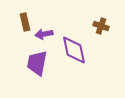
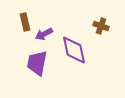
purple arrow: rotated 18 degrees counterclockwise
